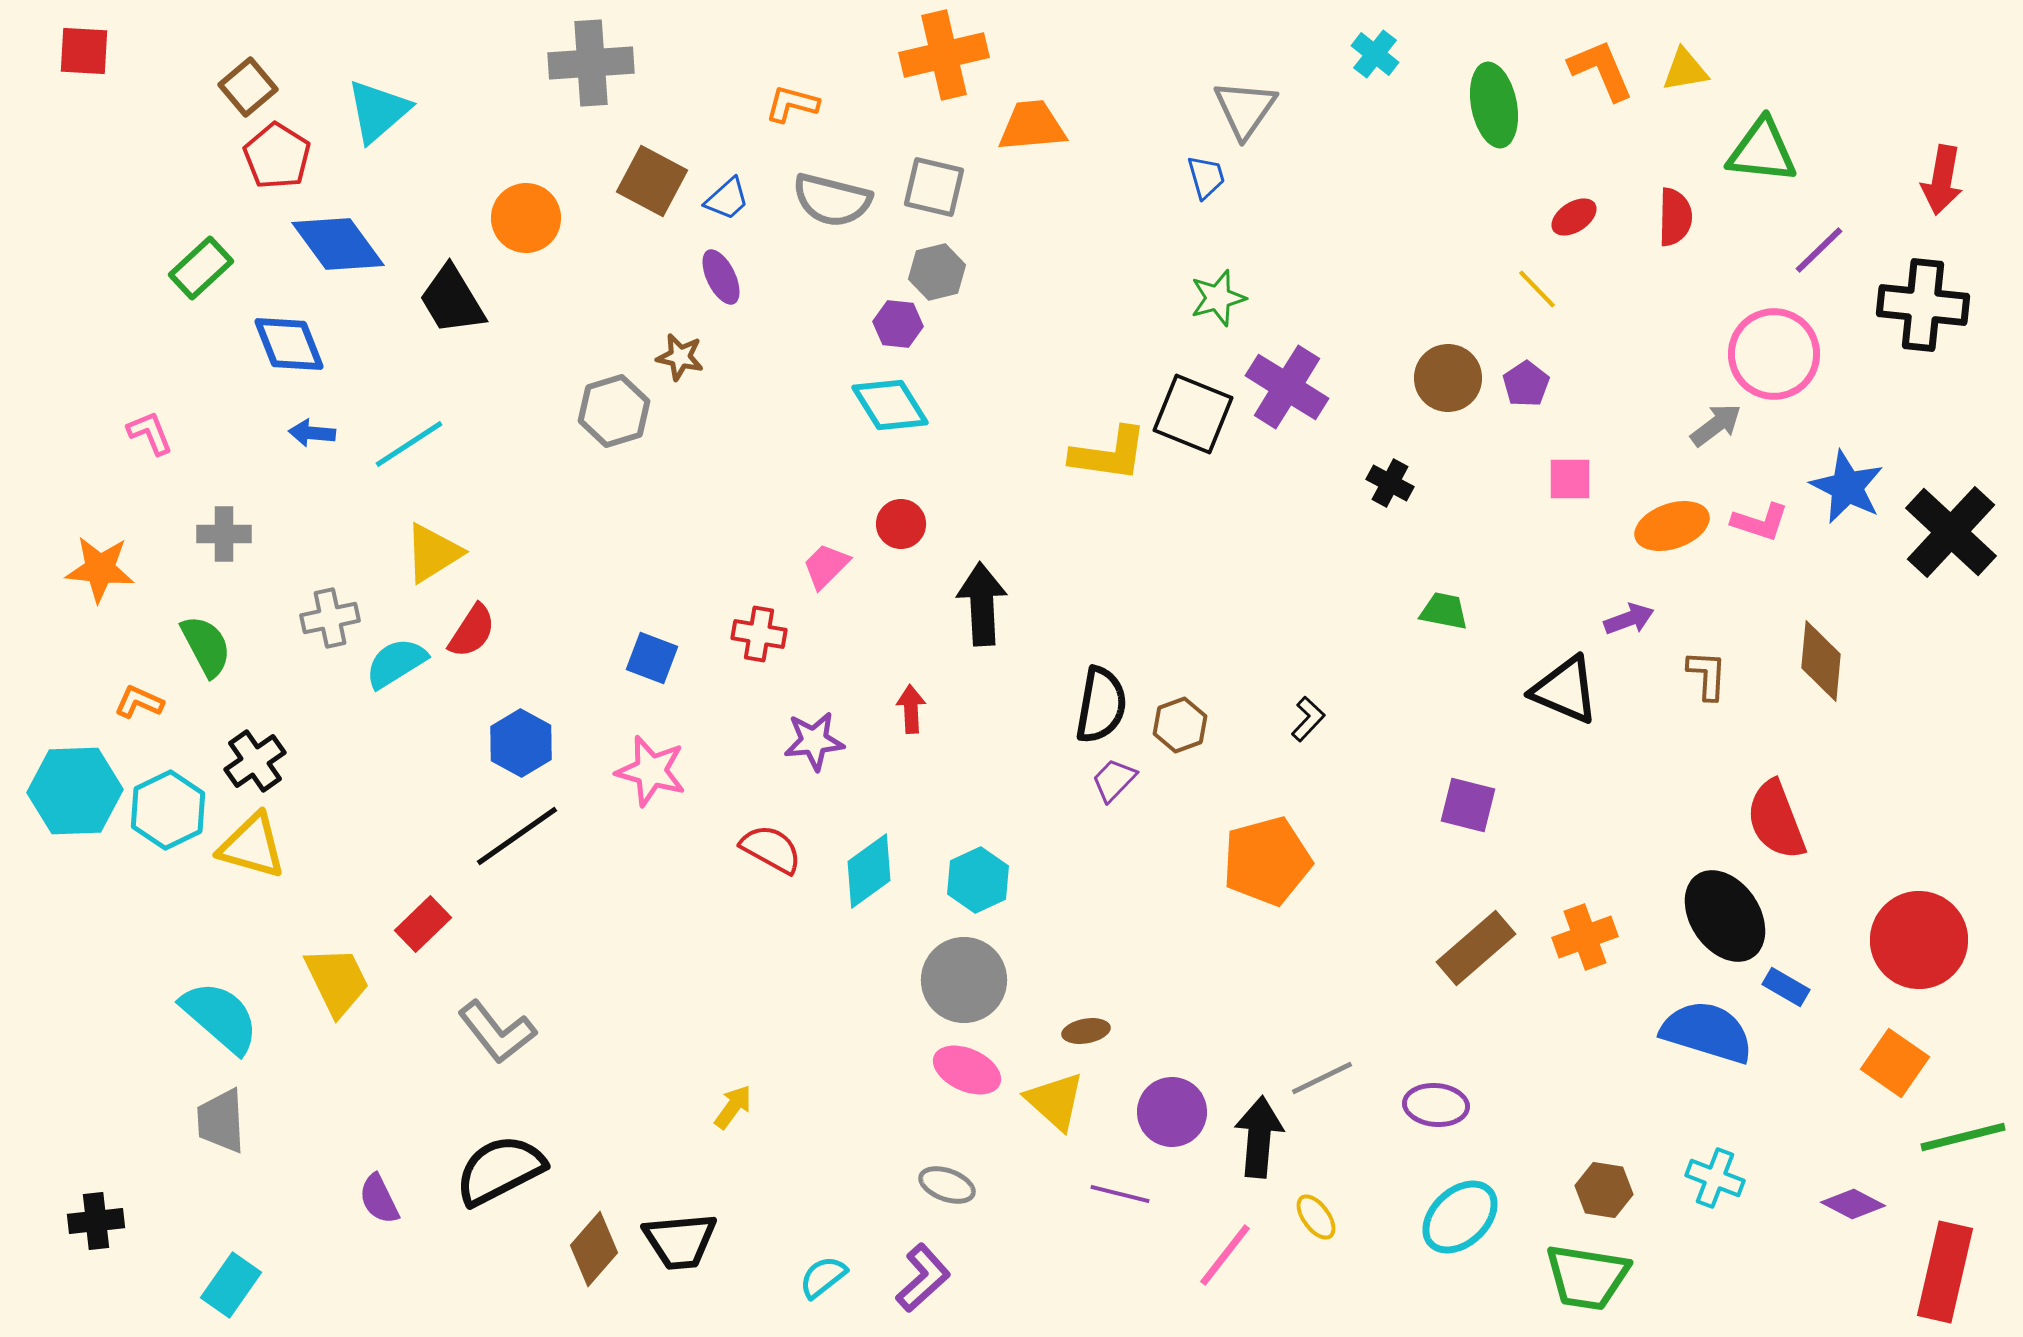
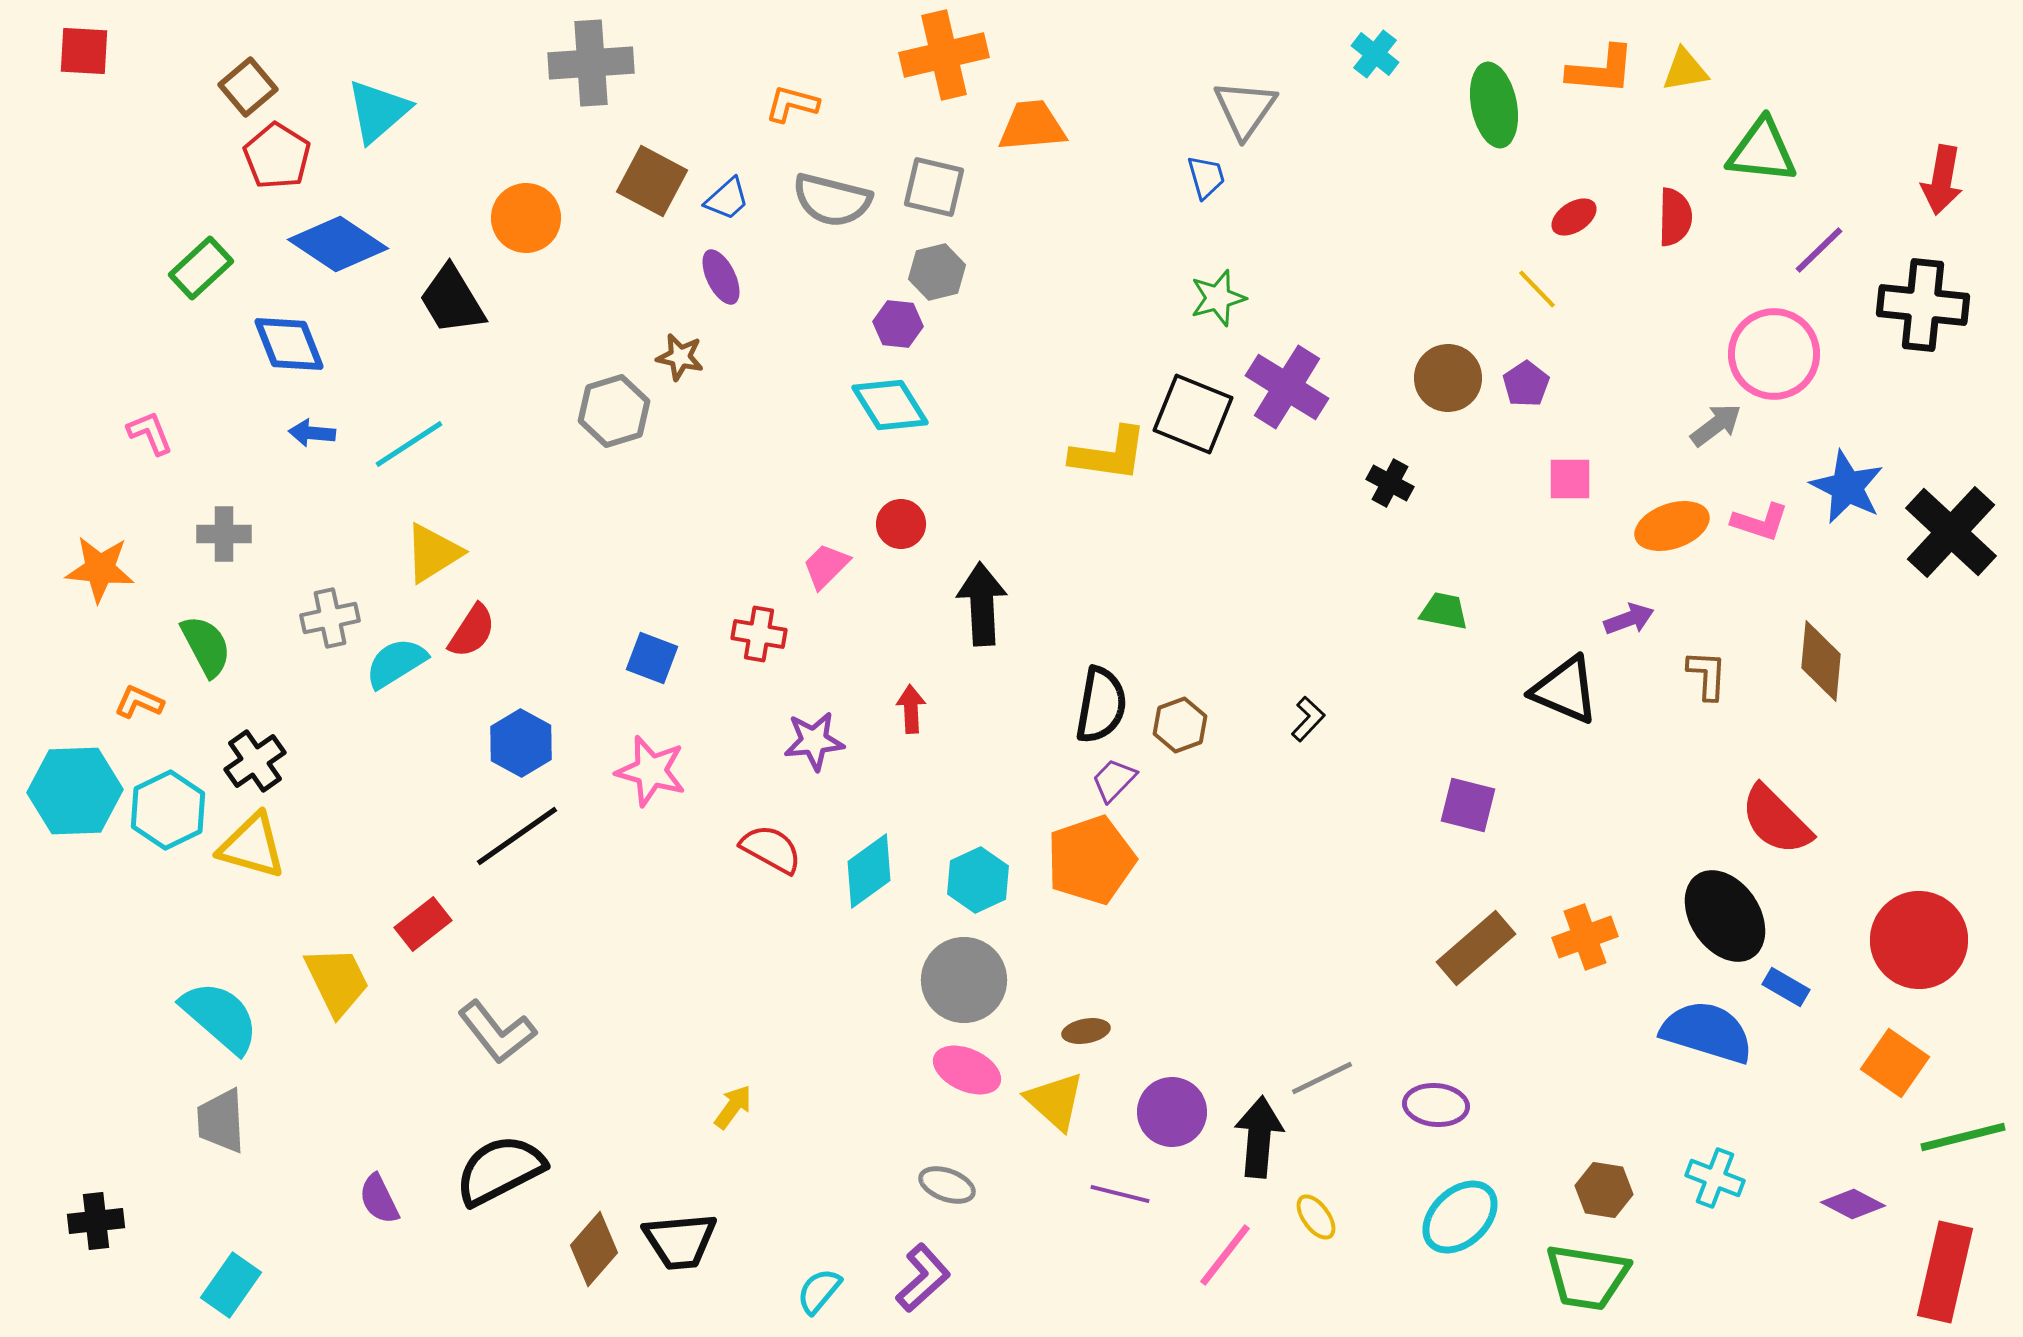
orange L-shape at (1601, 70): rotated 118 degrees clockwise
blue diamond at (338, 244): rotated 20 degrees counterclockwise
red semicircle at (1776, 820): rotated 24 degrees counterclockwise
orange pentagon at (1267, 861): moved 176 px left, 1 px up; rotated 4 degrees counterclockwise
red rectangle at (423, 924): rotated 6 degrees clockwise
cyan semicircle at (823, 1277): moved 4 px left, 14 px down; rotated 12 degrees counterclockwise
